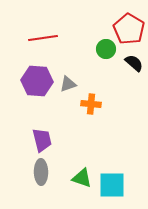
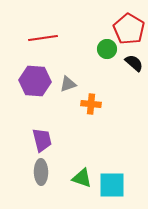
green circle: moved 1 px right
purple hexagon: moved 2 px left
